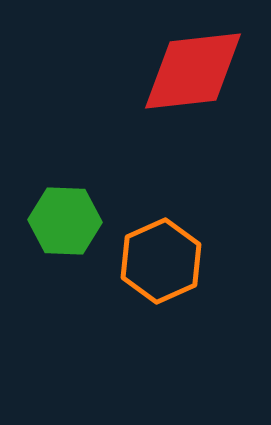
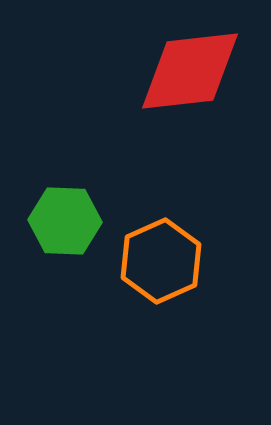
red diamond: moved 3 px left
